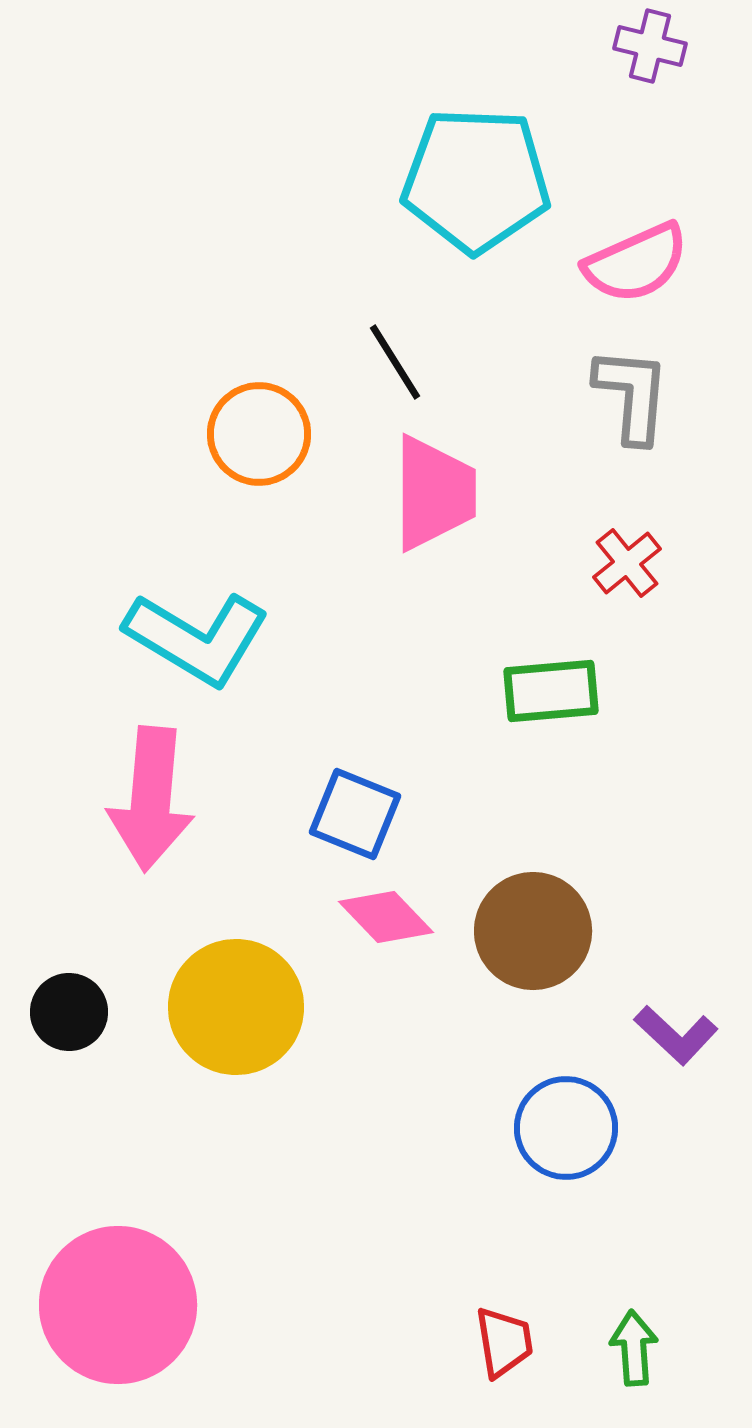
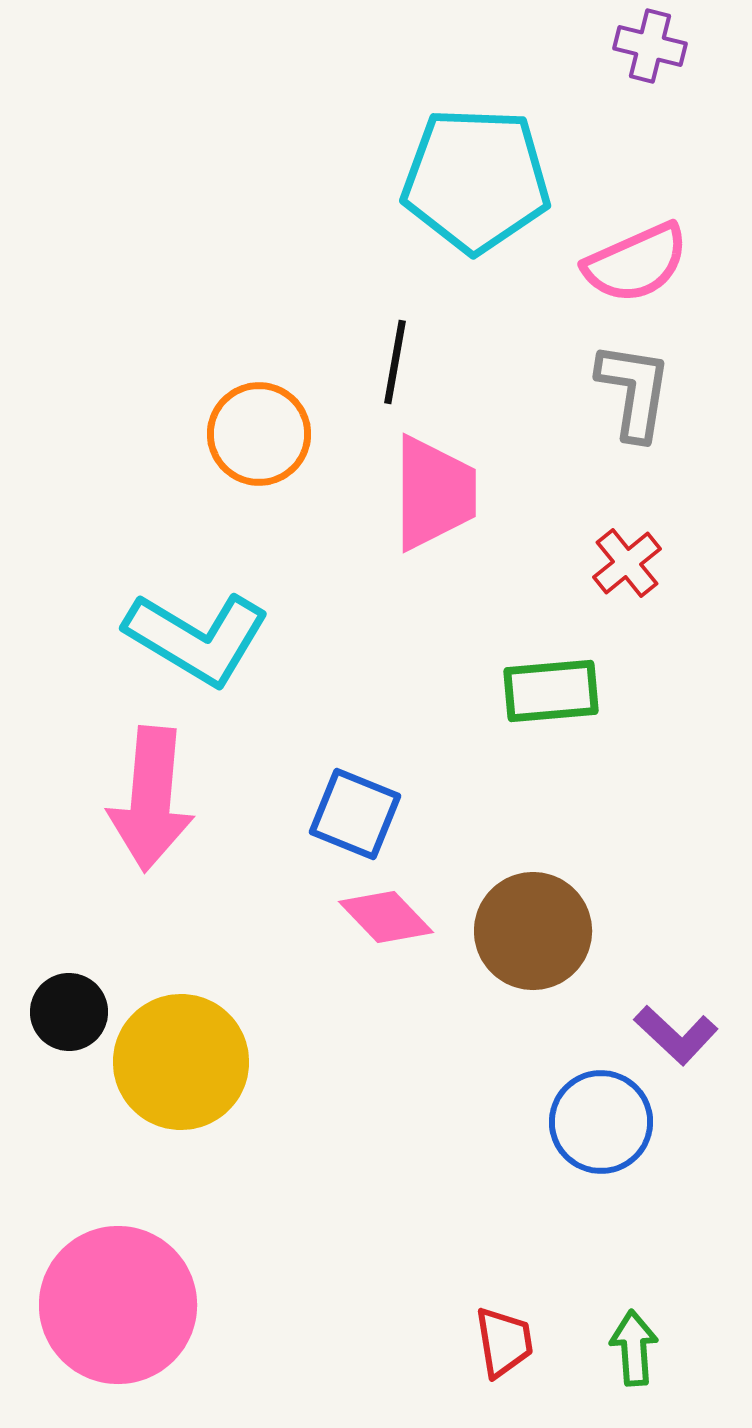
black line: rotated 42 degrees clockwise
gray L-shape: moved 2 px right, 4 px up; rotated 4 degrees clockwise
yellow circle: moved 55 px left, 55 px down
blue circle: moved 35 px right, 6 px up
